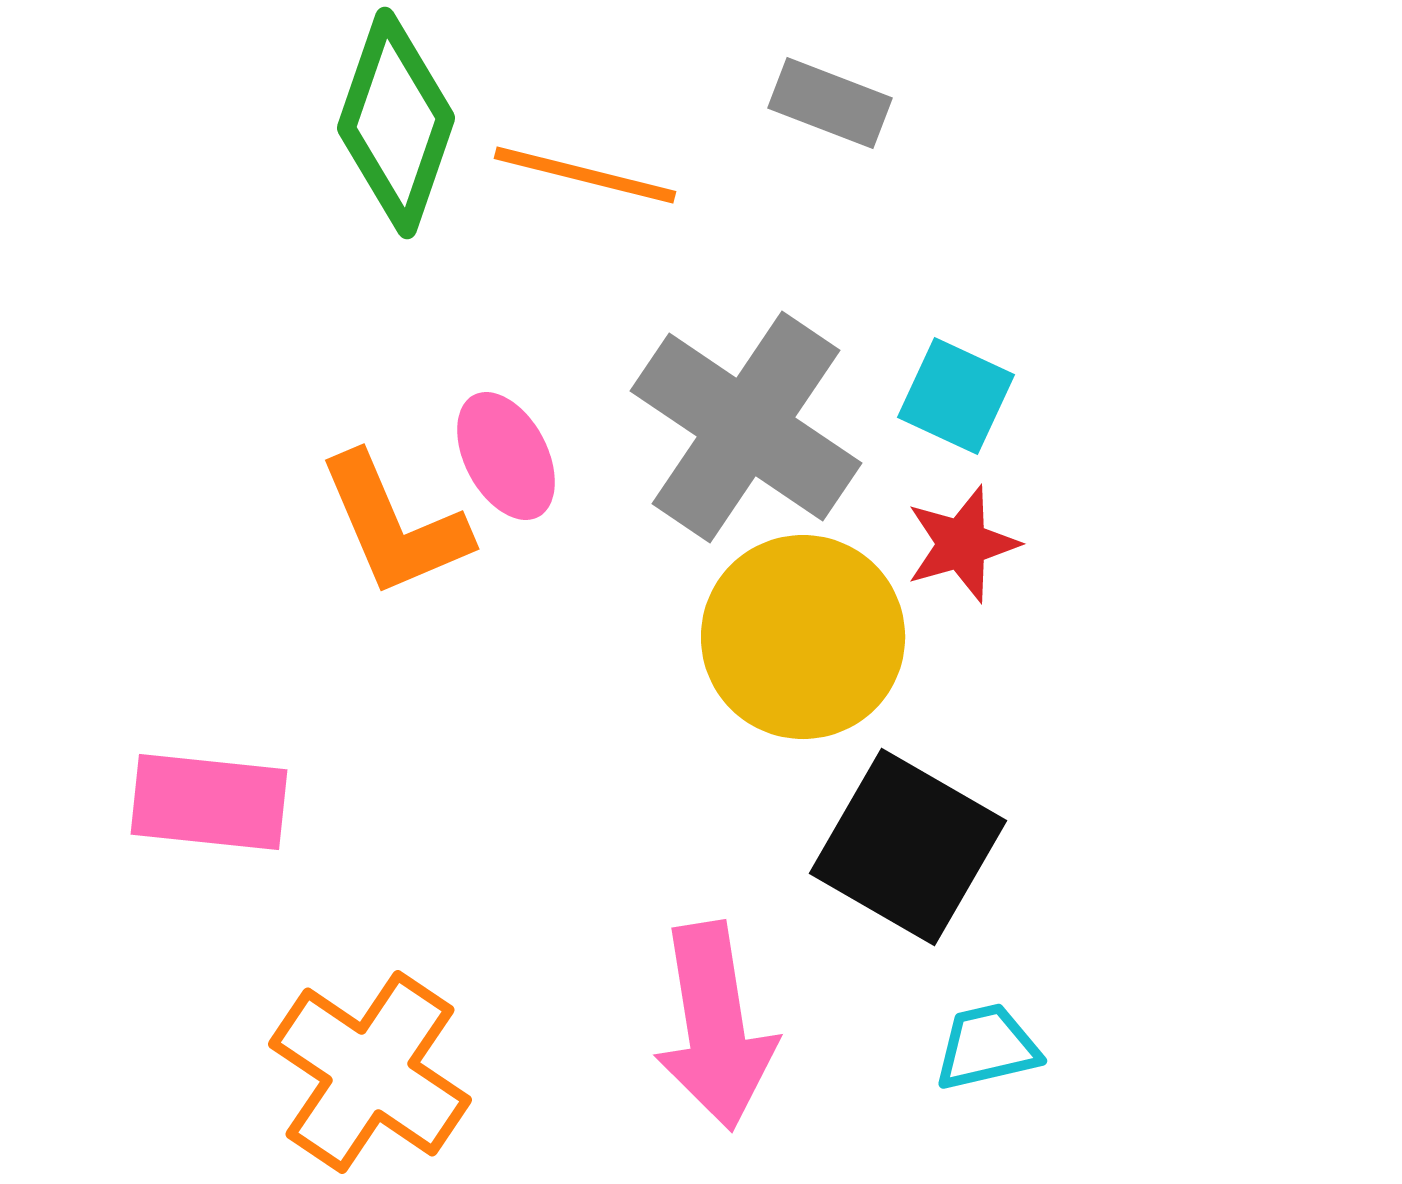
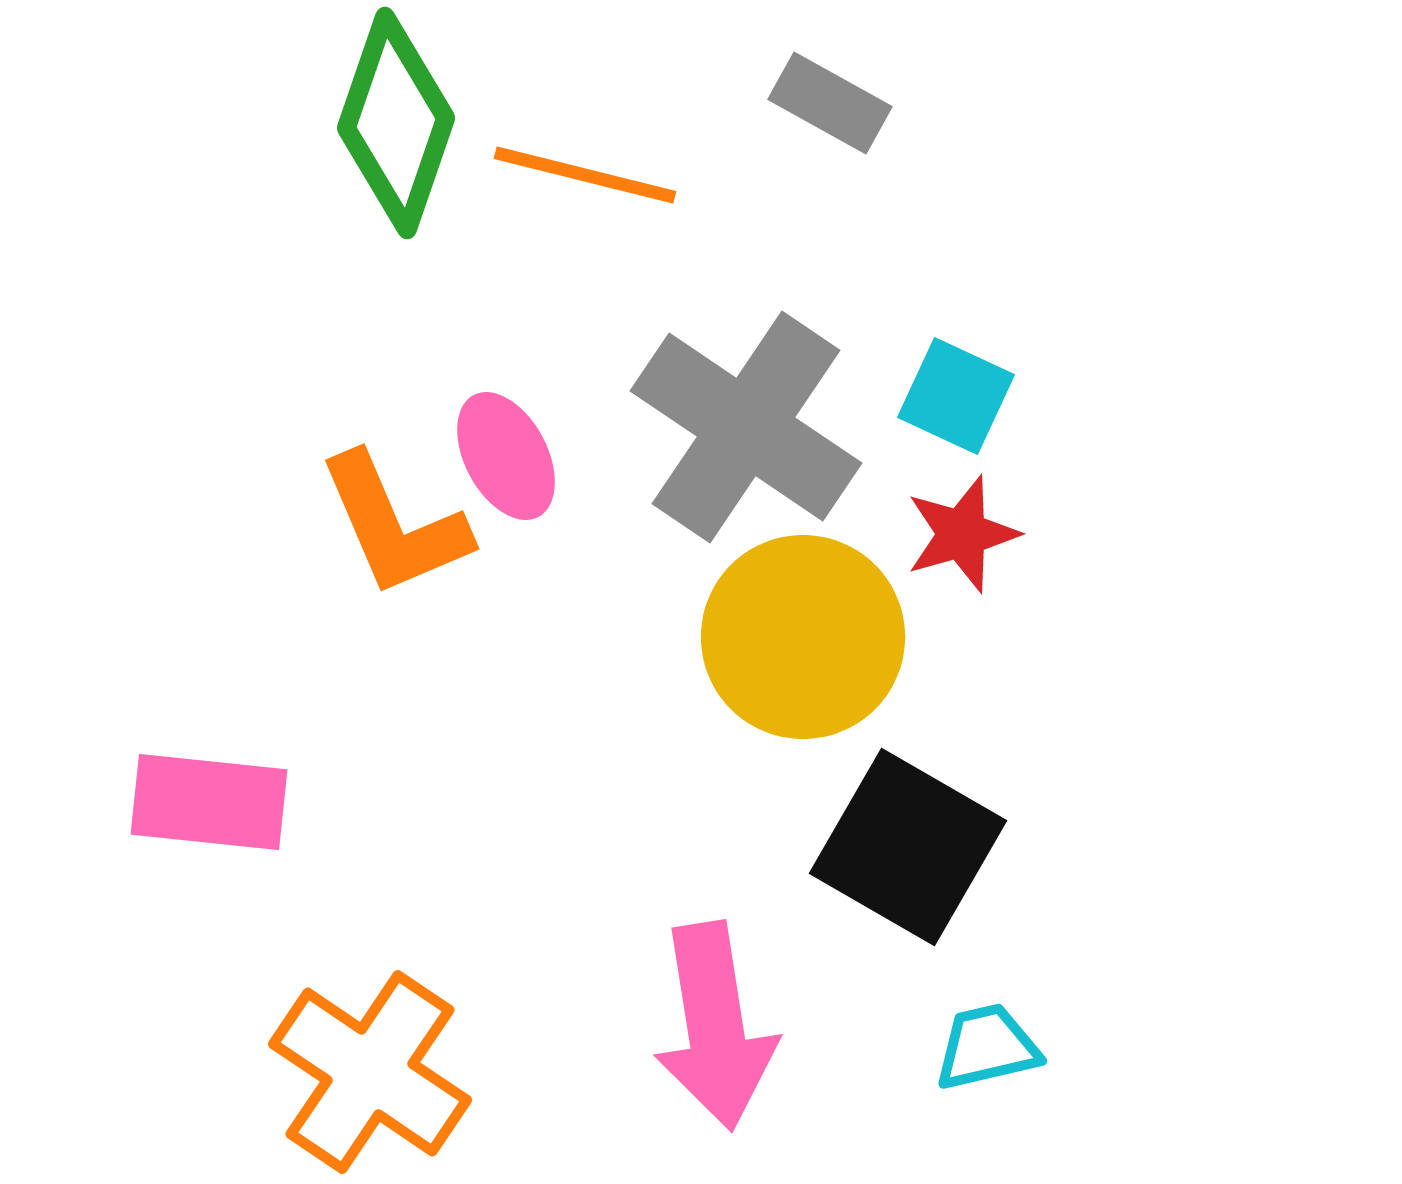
gray rectangle: rotated 8 degrees clockwise
red star: moved 10 px up
